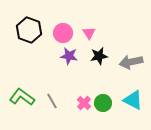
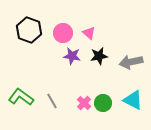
pink triangle: rotated 16 degrees counterclockwise
purple star: moved 3 px right
green L-shape: moved 1 px left
